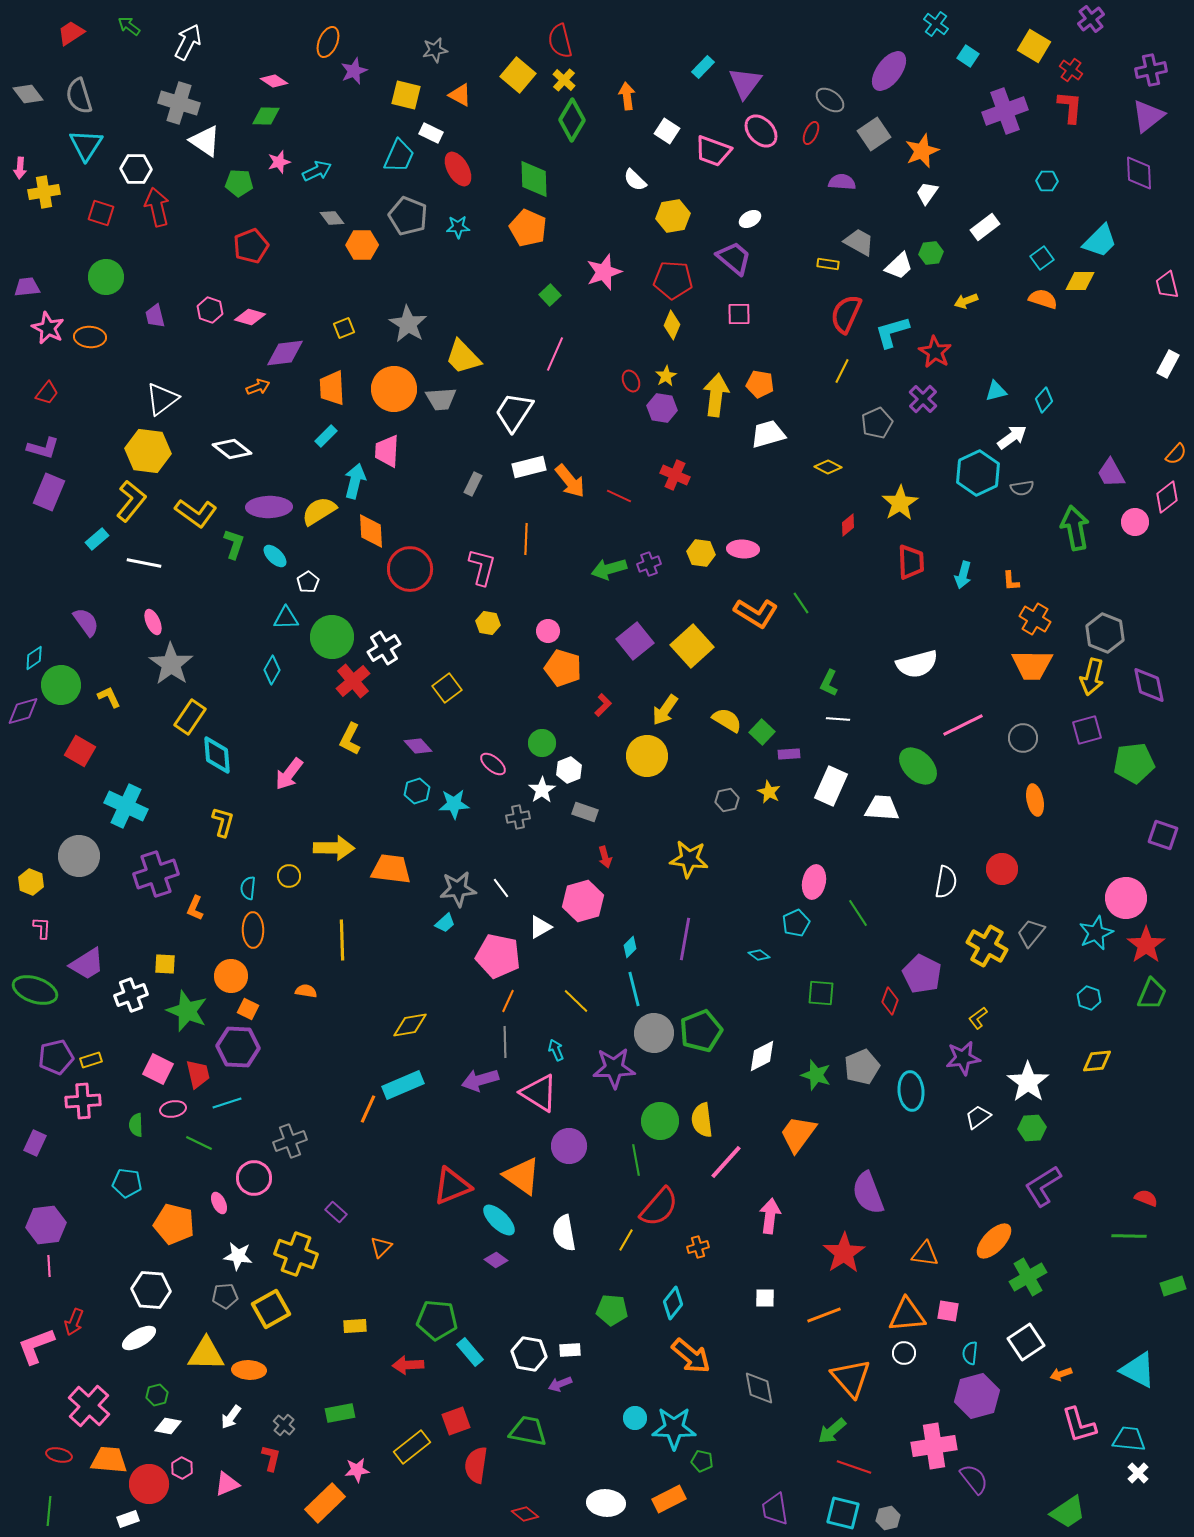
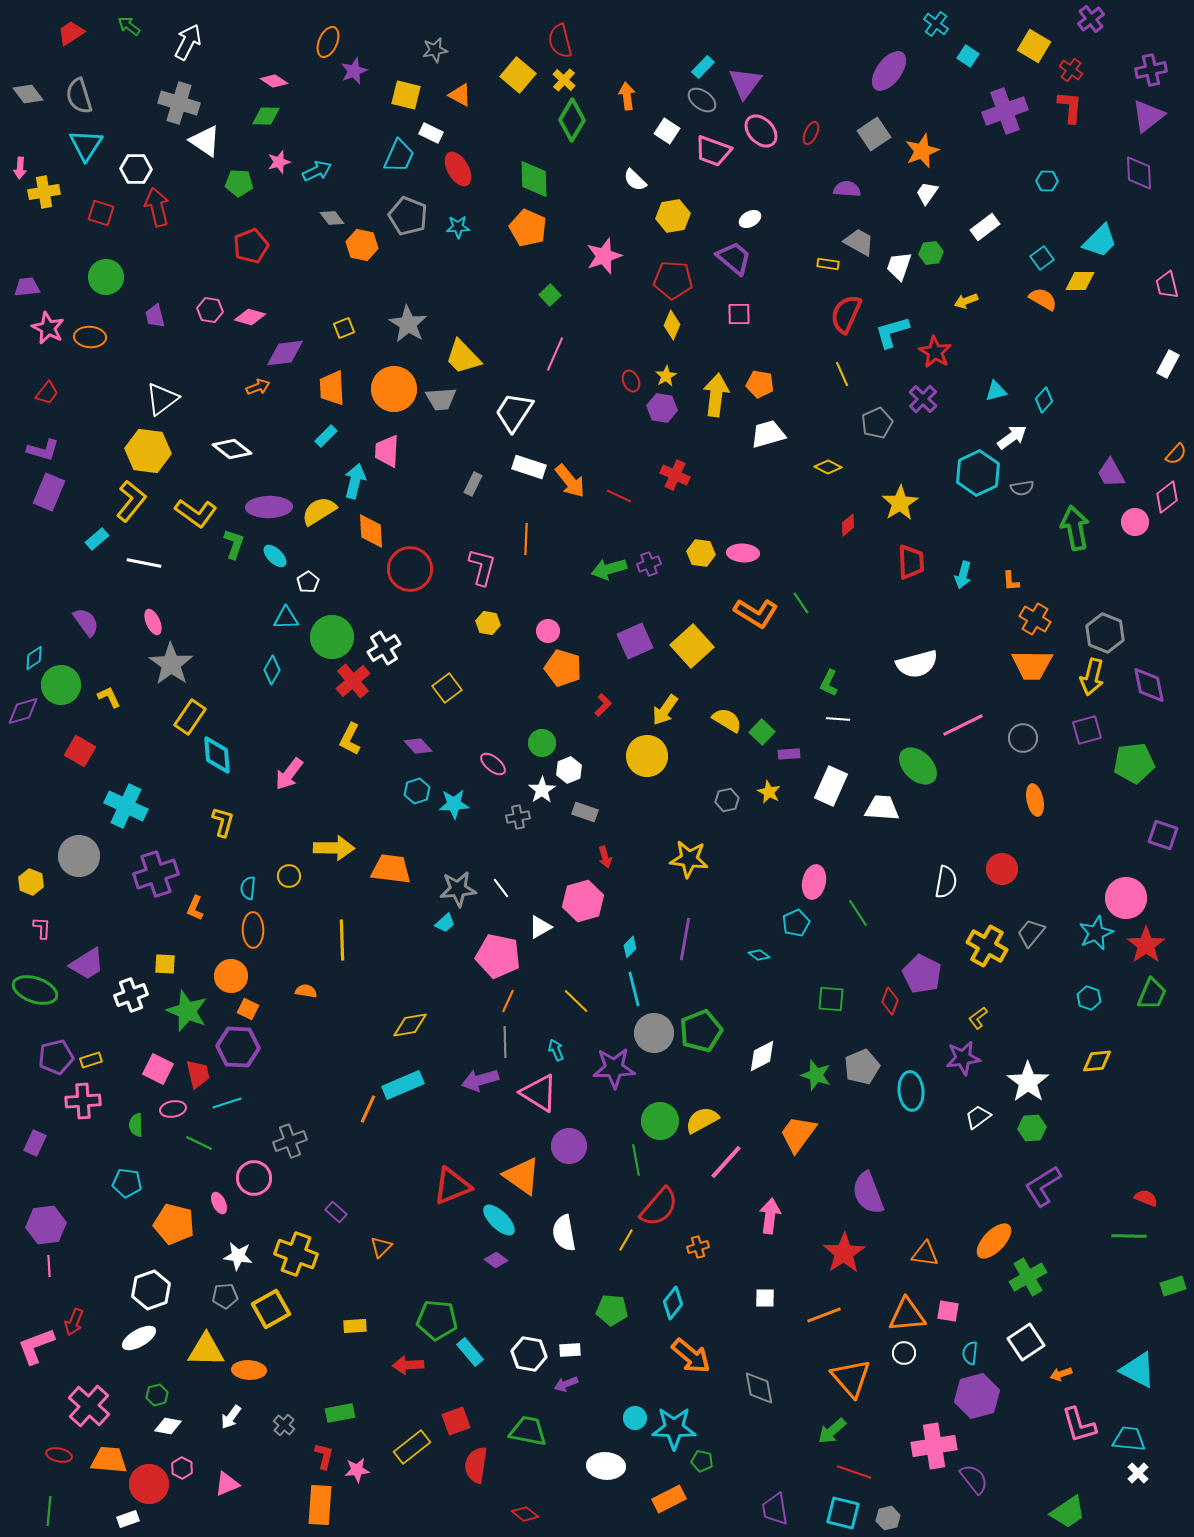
gray ellipse at (830, 100): moved 128 px left
purple semicircle at (842, 182): moved 5 px right, 7 px down
orange hexagon at (362, 245): rotated 12 degrees clockwise
white trapezoid at (899, 266): rotated 152 degrees clockwise
pink star at (604, 272): moved 16 px up
orange semicircle at (1043, 299): rotated 12 degrees clockwise
pink hexagon at (210, 310): rotated 10 degrees counterclockwise
yellow line at (842, 371): moved 3 px down; rotated 50 degrees counterclockwise
purple L-shape at (43, 448): moved 2 px down
white rectangle at (529, 467): rotated 32 degrees clockwise
pink ellipse at (743, 549): moved 4 px down
purple square at (635, 641): rotated 15 degrees clockwise
green square at (821, 993): moved 10 px right, 6 px down
yellow semicircle at (702, 1120): rotated 68 degrees clockwise
white hexagon at (151, 1290): rotated 24 degrees counterclockwise
yellow triangle at (206, 1354): moved 4 px up
purple arrow at (560, 1384): moved 6 px right
red L-shape at (271, 1458): moved 53 px right, 2 px up
red line at (854, 1467): moved 5 px down
orange rectangle at (325, 1503): moved 5 px left, 2 px down; rotated 42 degrees counterclockwise
white ellipse at (606, 1503): moved 37 px up
